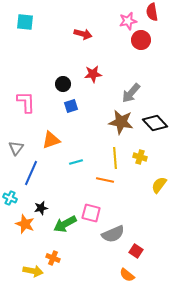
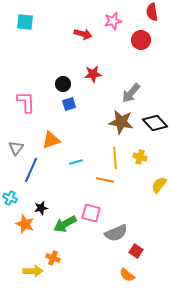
pink star: moved 15 px left
blue square: moved 2 px left, 2 px up
blue line: moved 3 px up
gray semicircle: moved 3 px right, 1 px up
yellow arrow: rotated 12 degrees counterclockwise
